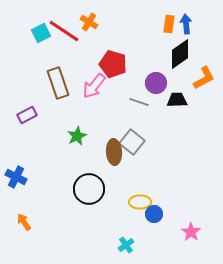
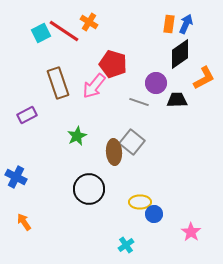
blue arrow: rotated 30 degrees clockwise
